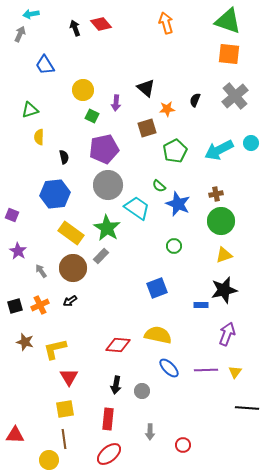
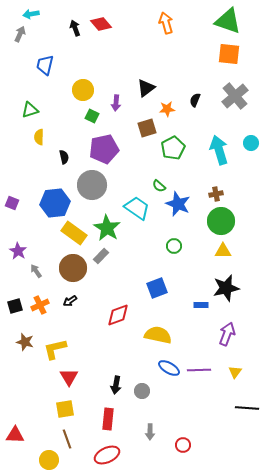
blue trapezoid at (45, 65): rotated 45 degrees clockwise
black triangle at (146, 88): rotated 42 degrees clockwise
cyan arrow at (219, 150): rotated 100 degrees clockwise
green pentagon at (175, 151): moved 2 px left, 3 px up
gray circle at (108, 185): moved 16 px left
blue hexagon at (55, 194): moved 9 px down
purple square at (12, 215): moved 12 px up
yellow rectangle at (71, 233): moved 3 px right
yellow triangle at (224, 255): moved 1 px left, 4 px up; rotated 18 degrees clockwise
gray arrow at (41, 271): moved 5 px left
black star at (224, 290): moved 2 px right, 2 px up
red diamond at (118, 345): moved 30 px up; rotated 25 degrees counterclockwise
blue ellipse at (169, 368): rotated 15 degrees counterclockwise
purple line at (206, 370): moved 7 px left
brown line at (64, 439): moved 3 px right; rotated 12 degrees counterclockwise
red ellipse at (109, 454): moved 2 px left, 1 px down; rotated 15 degrees clockwise
